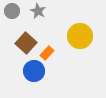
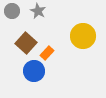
yellow circle: moved 3 px right
